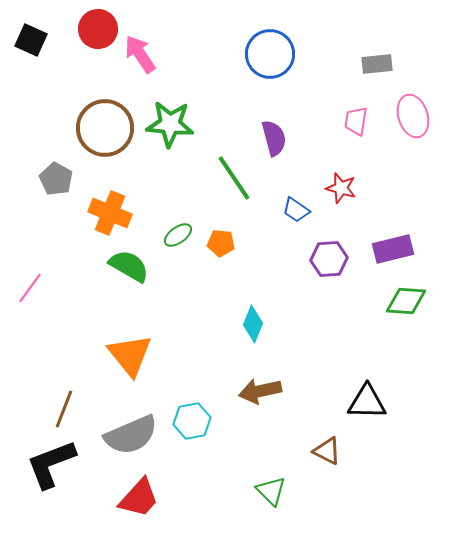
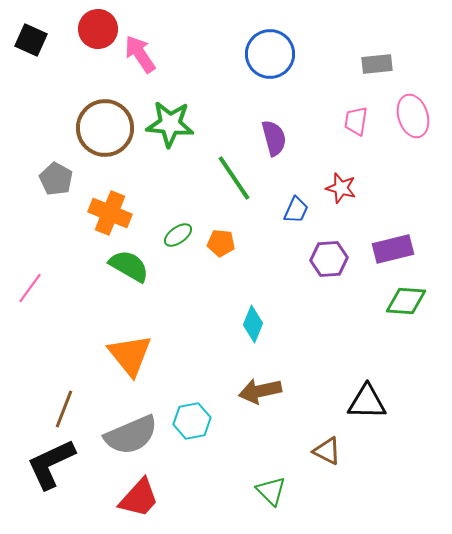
blue trapezoid: rotated 100 degrees counterclockwise
black L-shape: rotated 4 degrees counterclockwise
